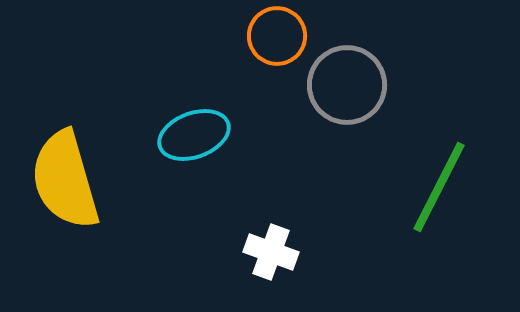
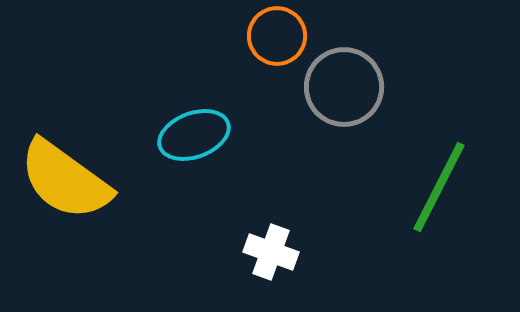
gray circle: moved 3 px left, 2 px down
yellow semicircle: rotated 38 degrees counterclockwise
